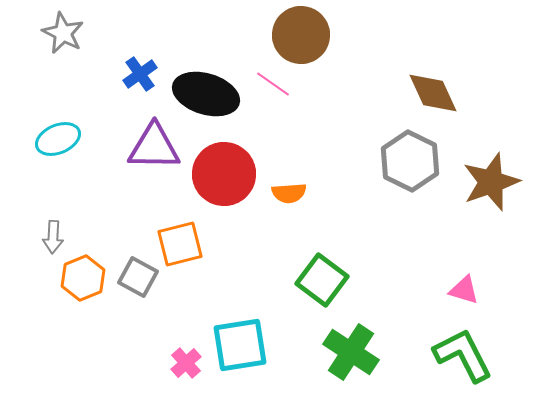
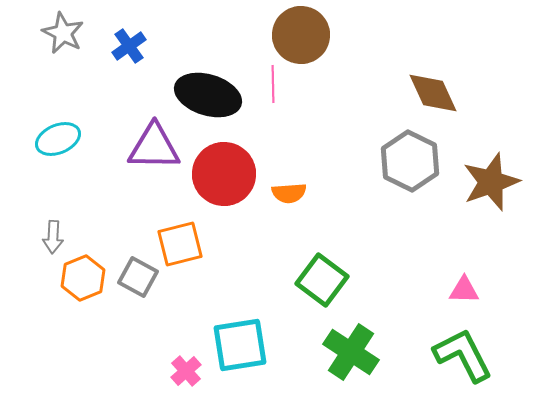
blue cross: moved 11 px left, 28 px up
pink line: rotated 54 degrees clockwise
black ellipse: moved 2 px right, 1 px down
pink triangle: rotated 16 degrees counterclockwise
pink cross: moved 8 px down
